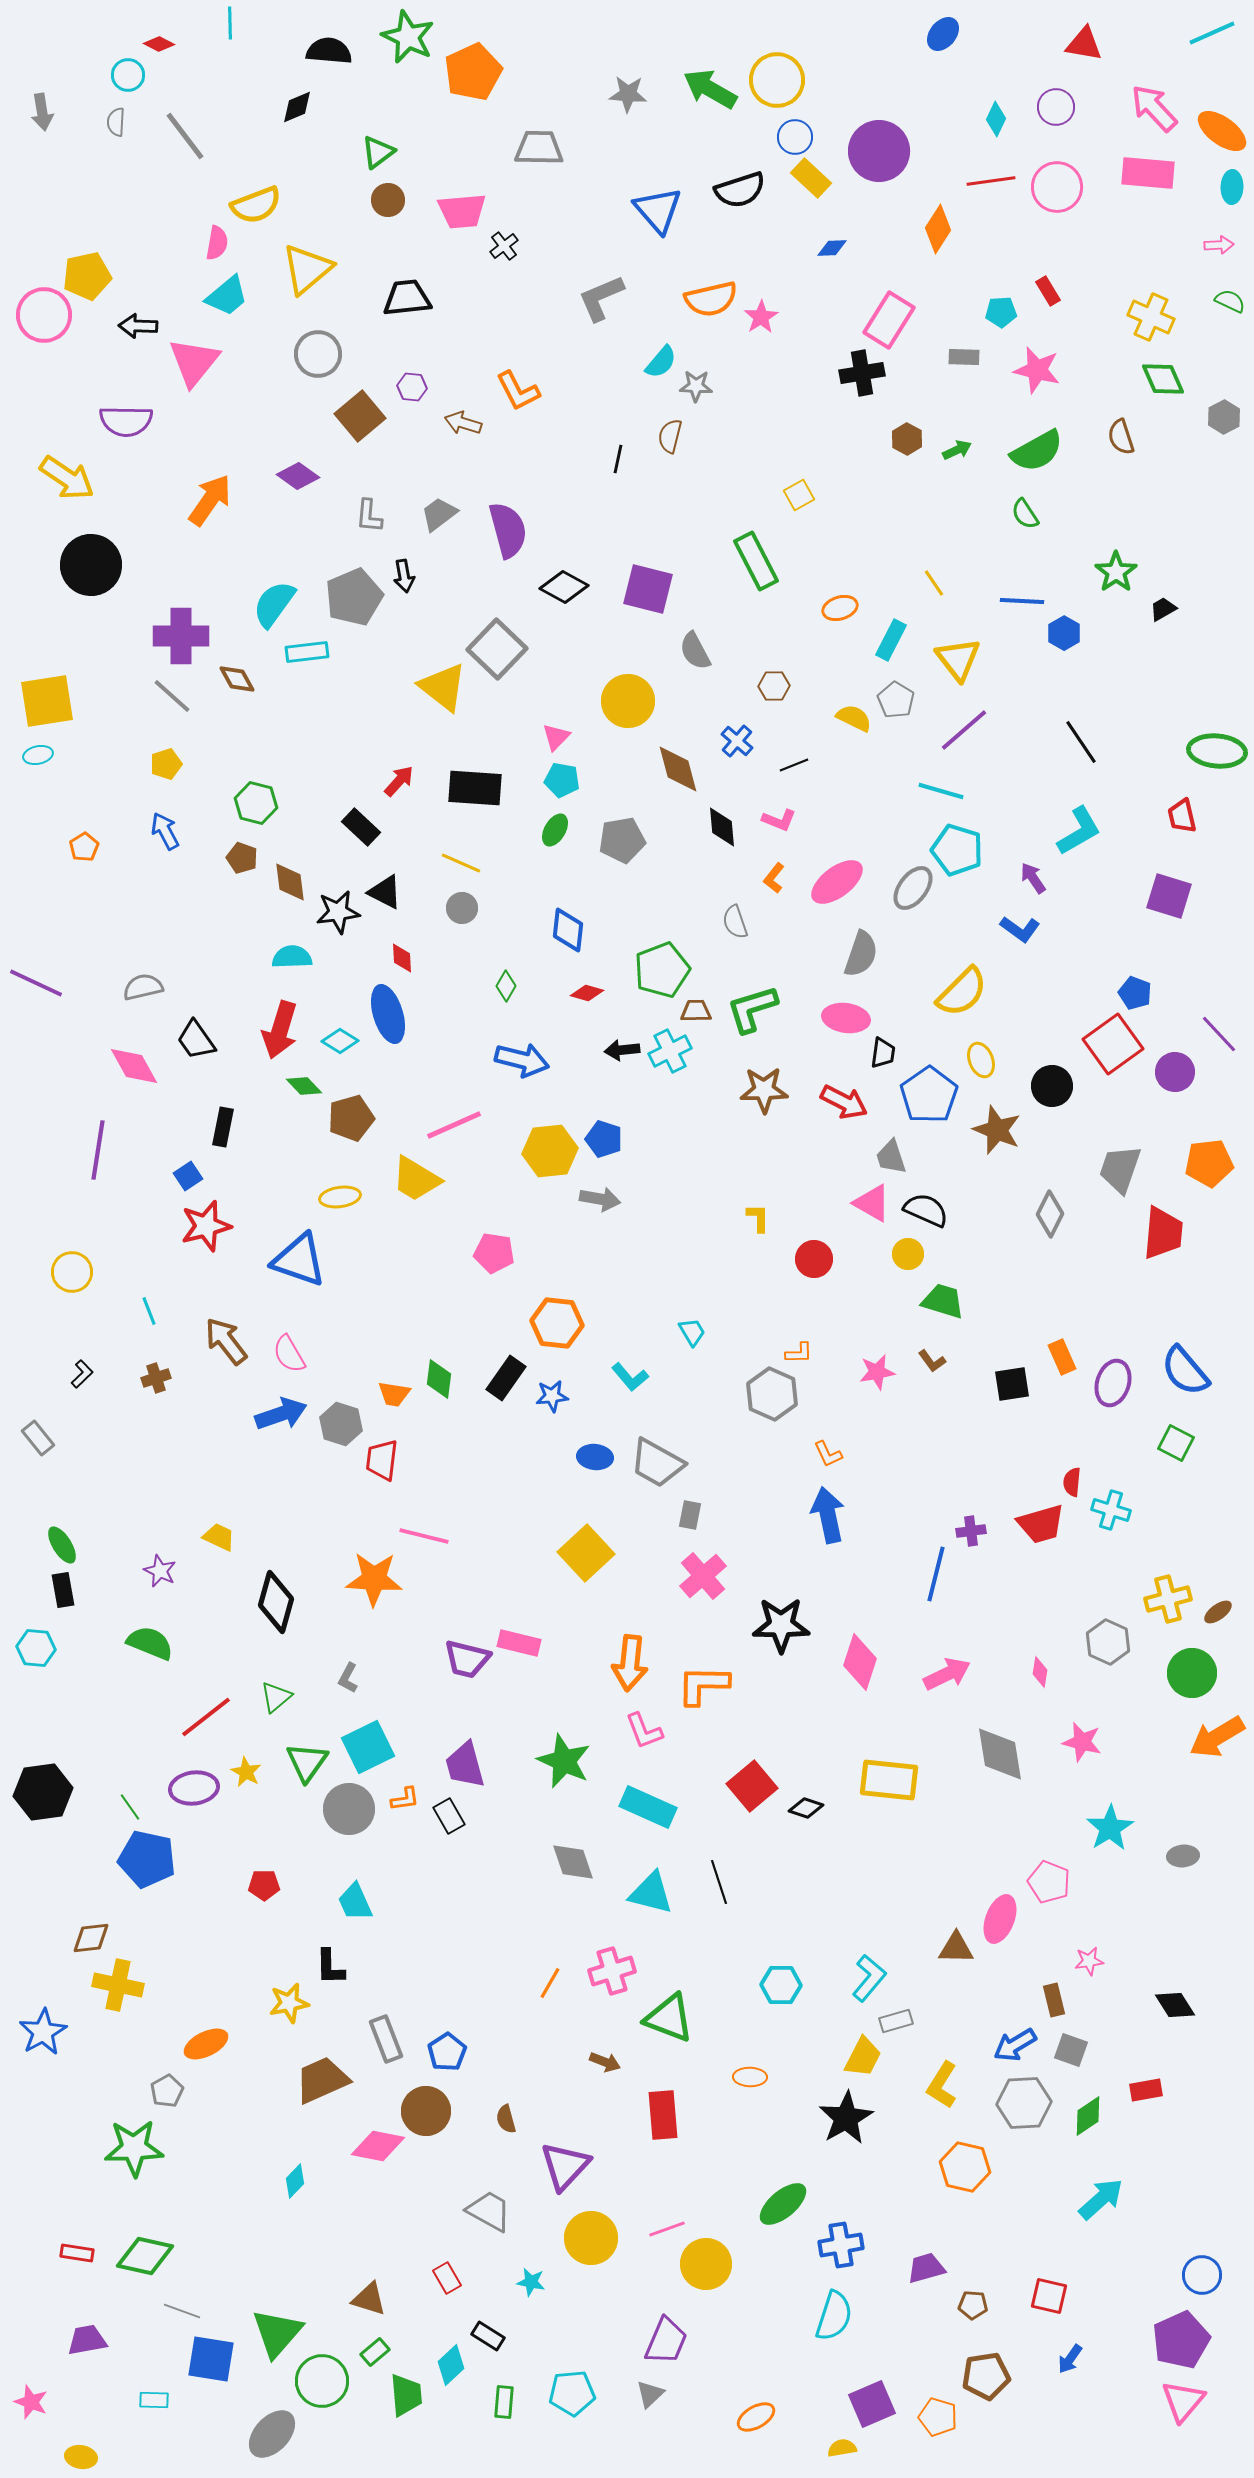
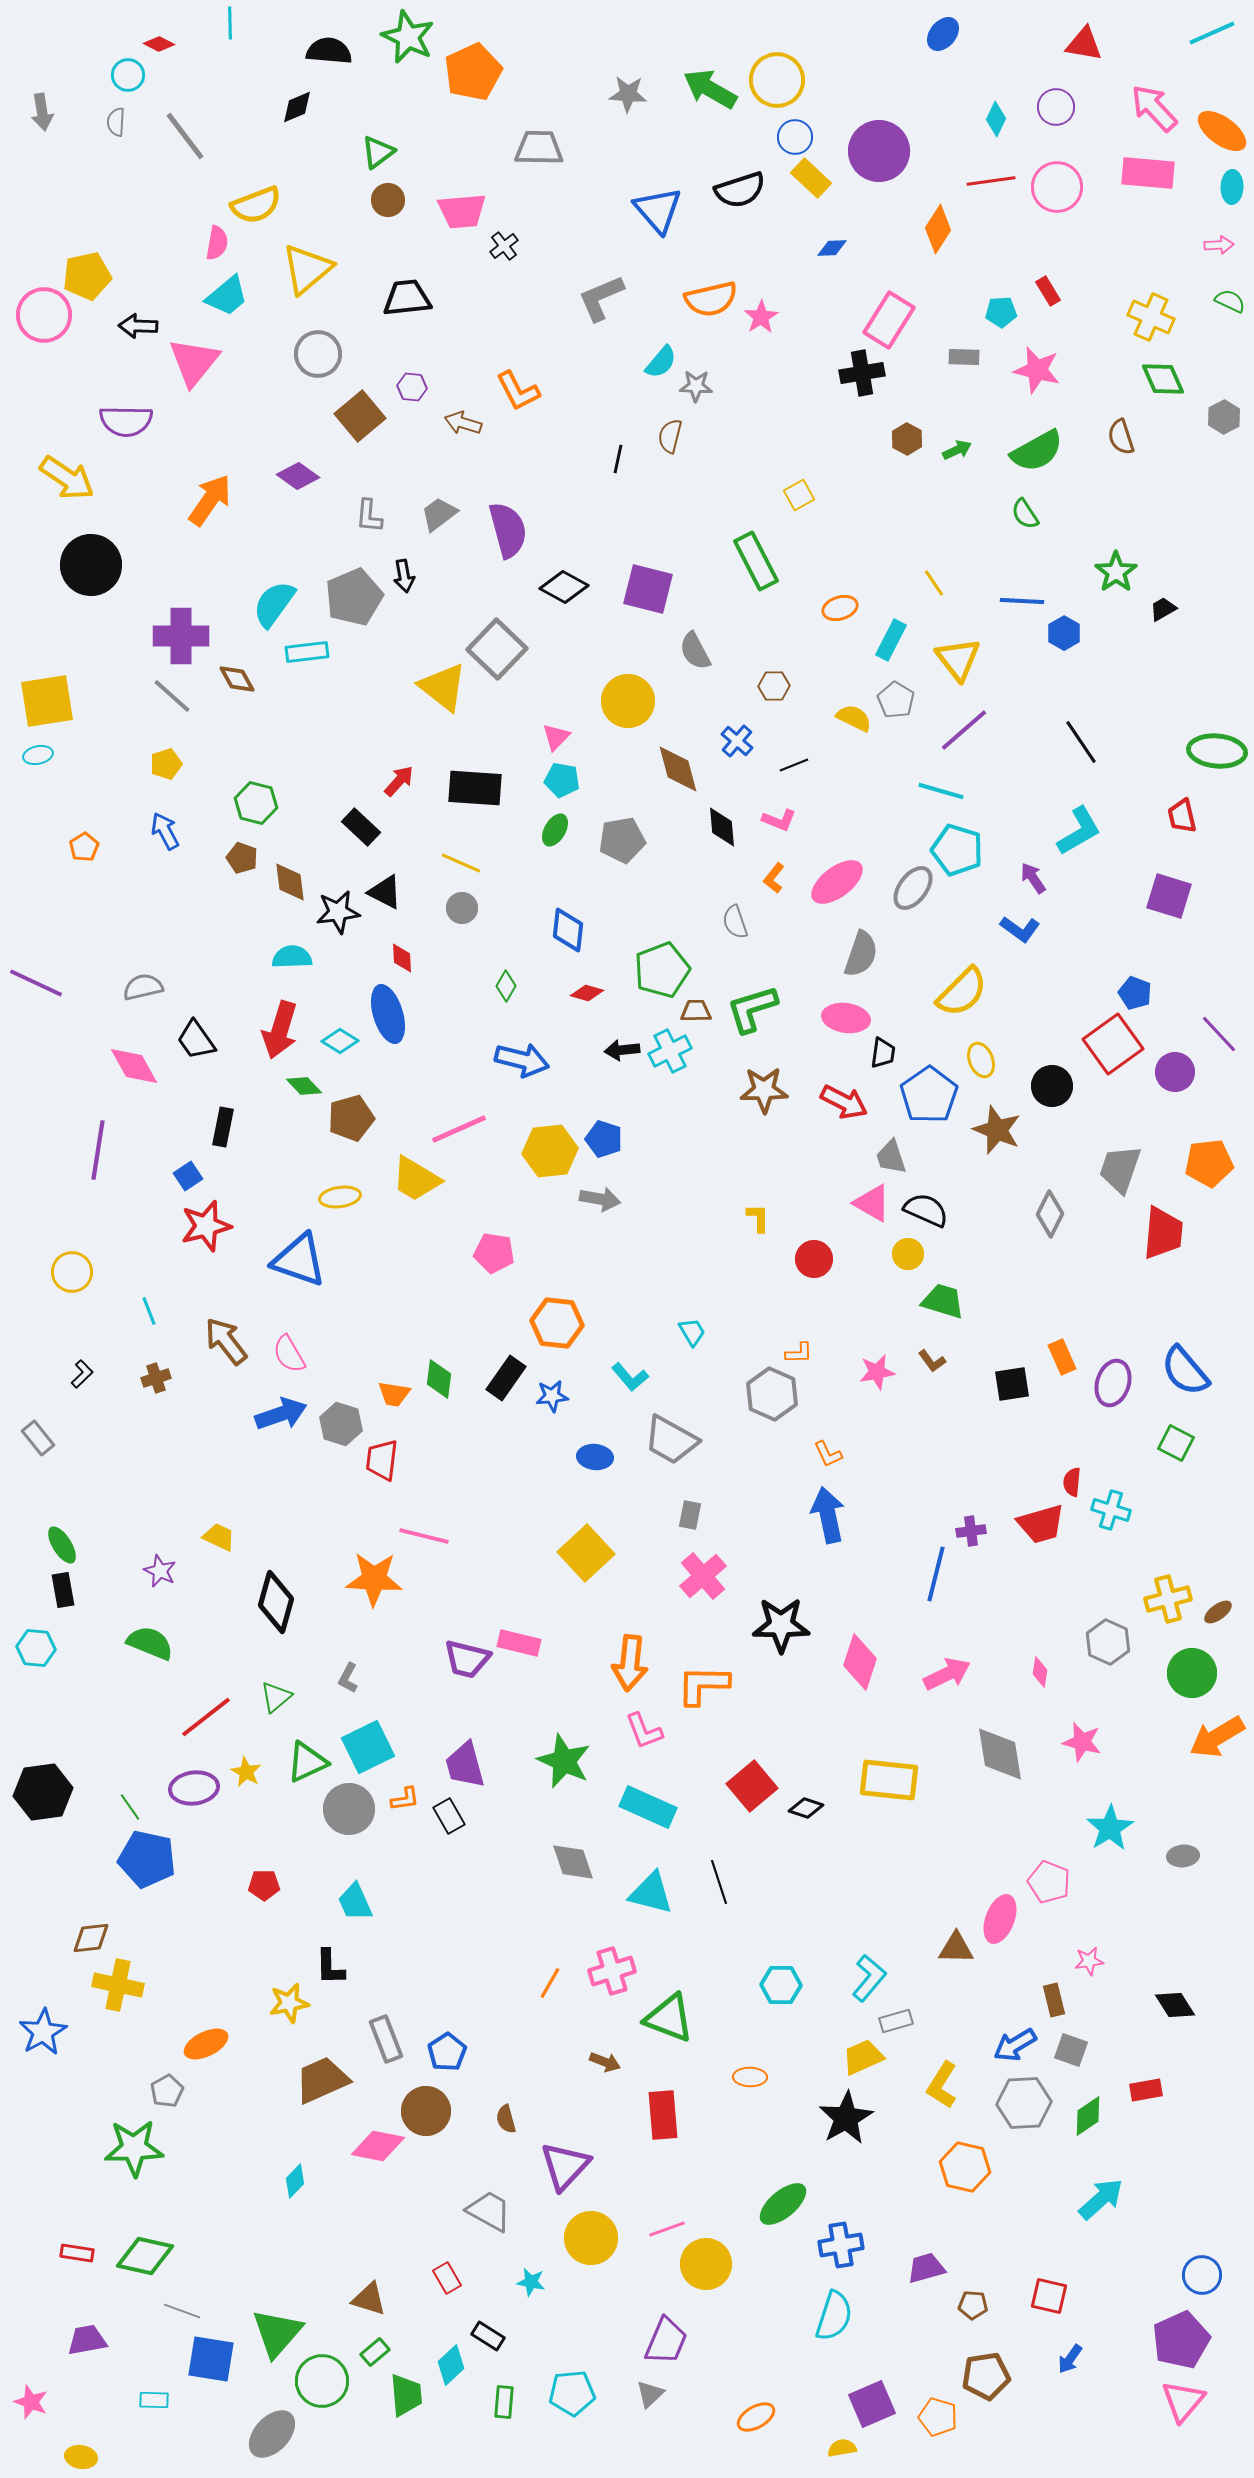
pink line at (454, 1125): moved 5 px right, 4 px down
gray trapezoid at (657, 1463): moved 14 px right, 23 px up
green triangle at (307, 1762): rotated 30 degrees clockwise
yellow trapezoid at (863, 2057): rotated 141 degrees counterclockwise
